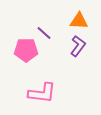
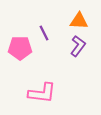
purple line: rotated 21 degrees clockwise
pink pentagon: moved 6 px left, 2 px up
